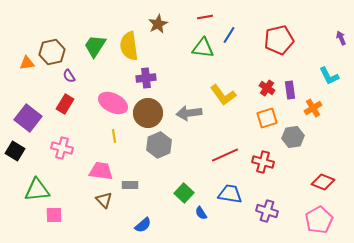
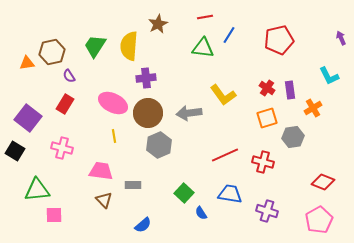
yellow semicircle at (129, 46): rotated 12 degrees clockwise
gray rectangle at (130, 185): moved 3 px right
